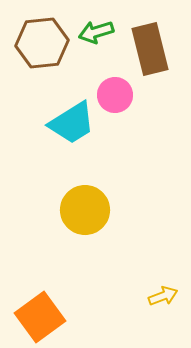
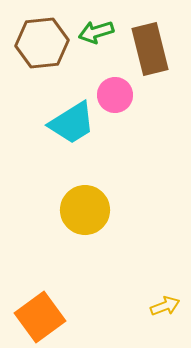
yellow arrow: moved 2 px right, 10 px down
